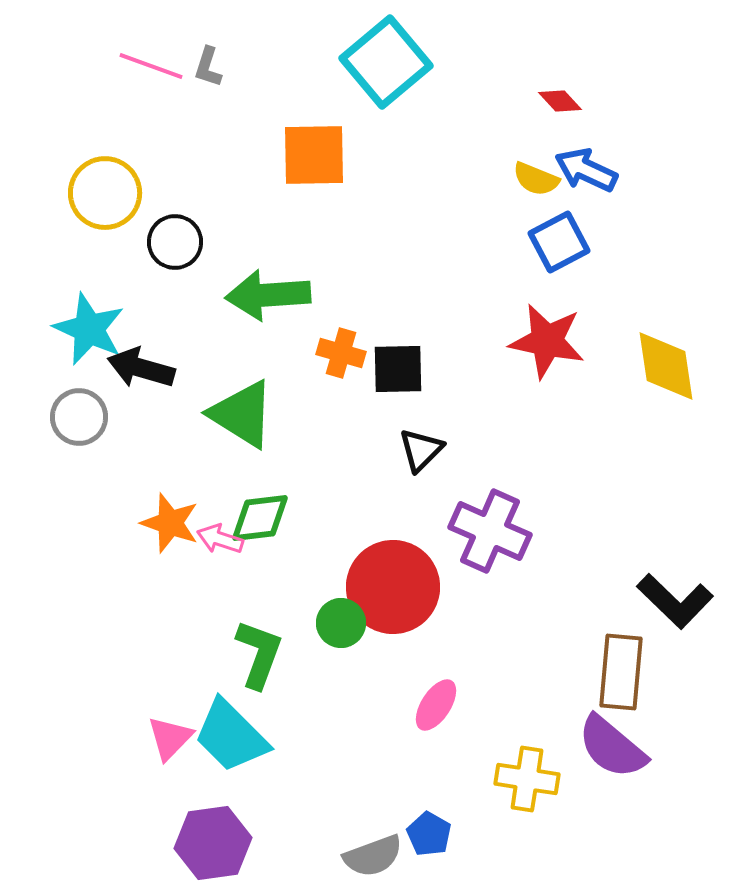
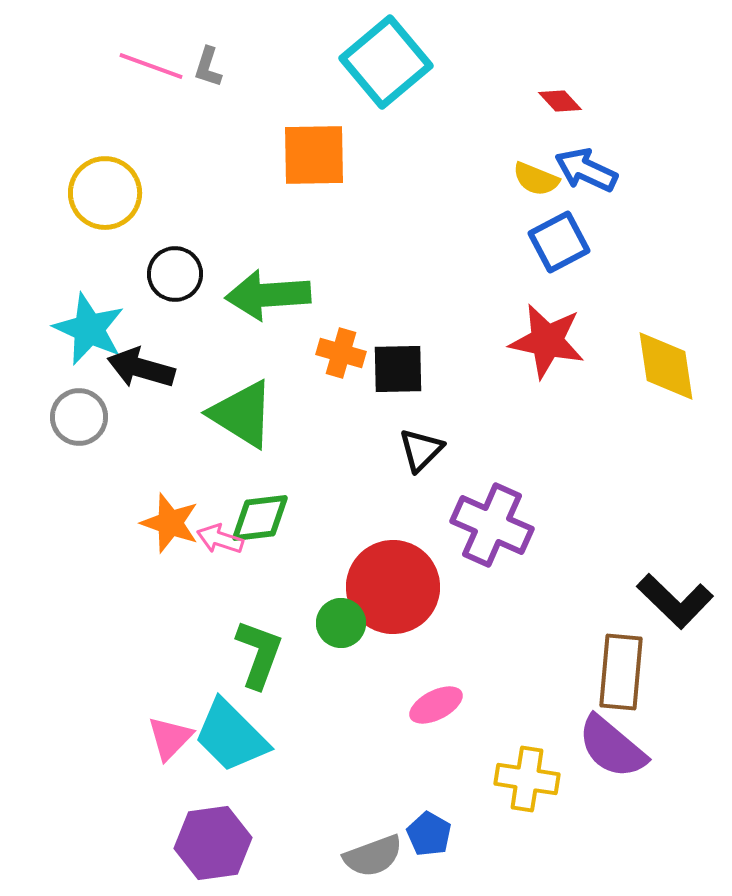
black circle: moved 32 px down
purple cross: moved 2 px right, 6 px up
pink ellipse: rotated 30 degrees clockwise
